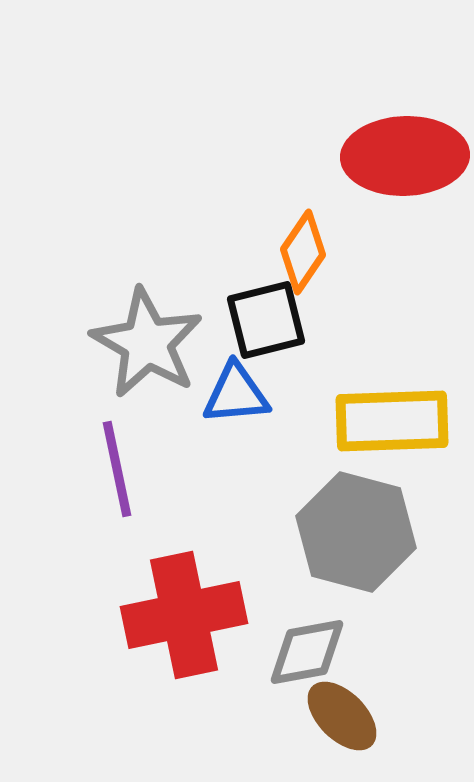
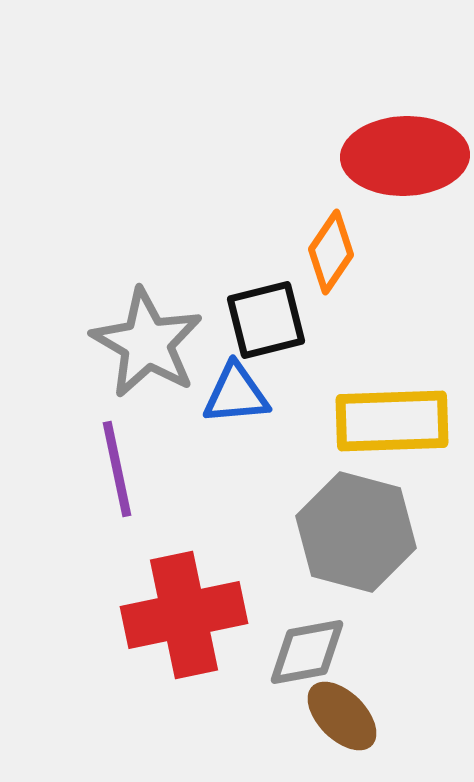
orange diamond: moved 28 px right
